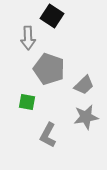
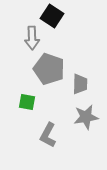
gray arrow: moved 4 px right
gray trapezoid: moved 4 px left, 1 px up; rotated 45 degrees counterclockwise
